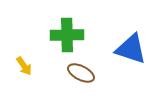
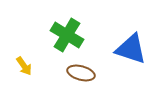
green cross: rotated 32 degrees clockwise
brown ellipse: rotated 12 degrees counterclockwise
